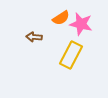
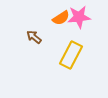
pink star: moved 2 px left, 7 px up; rotated 20 degrees counterclockwise
brown arrow: rotated 35 degrees clockwise
